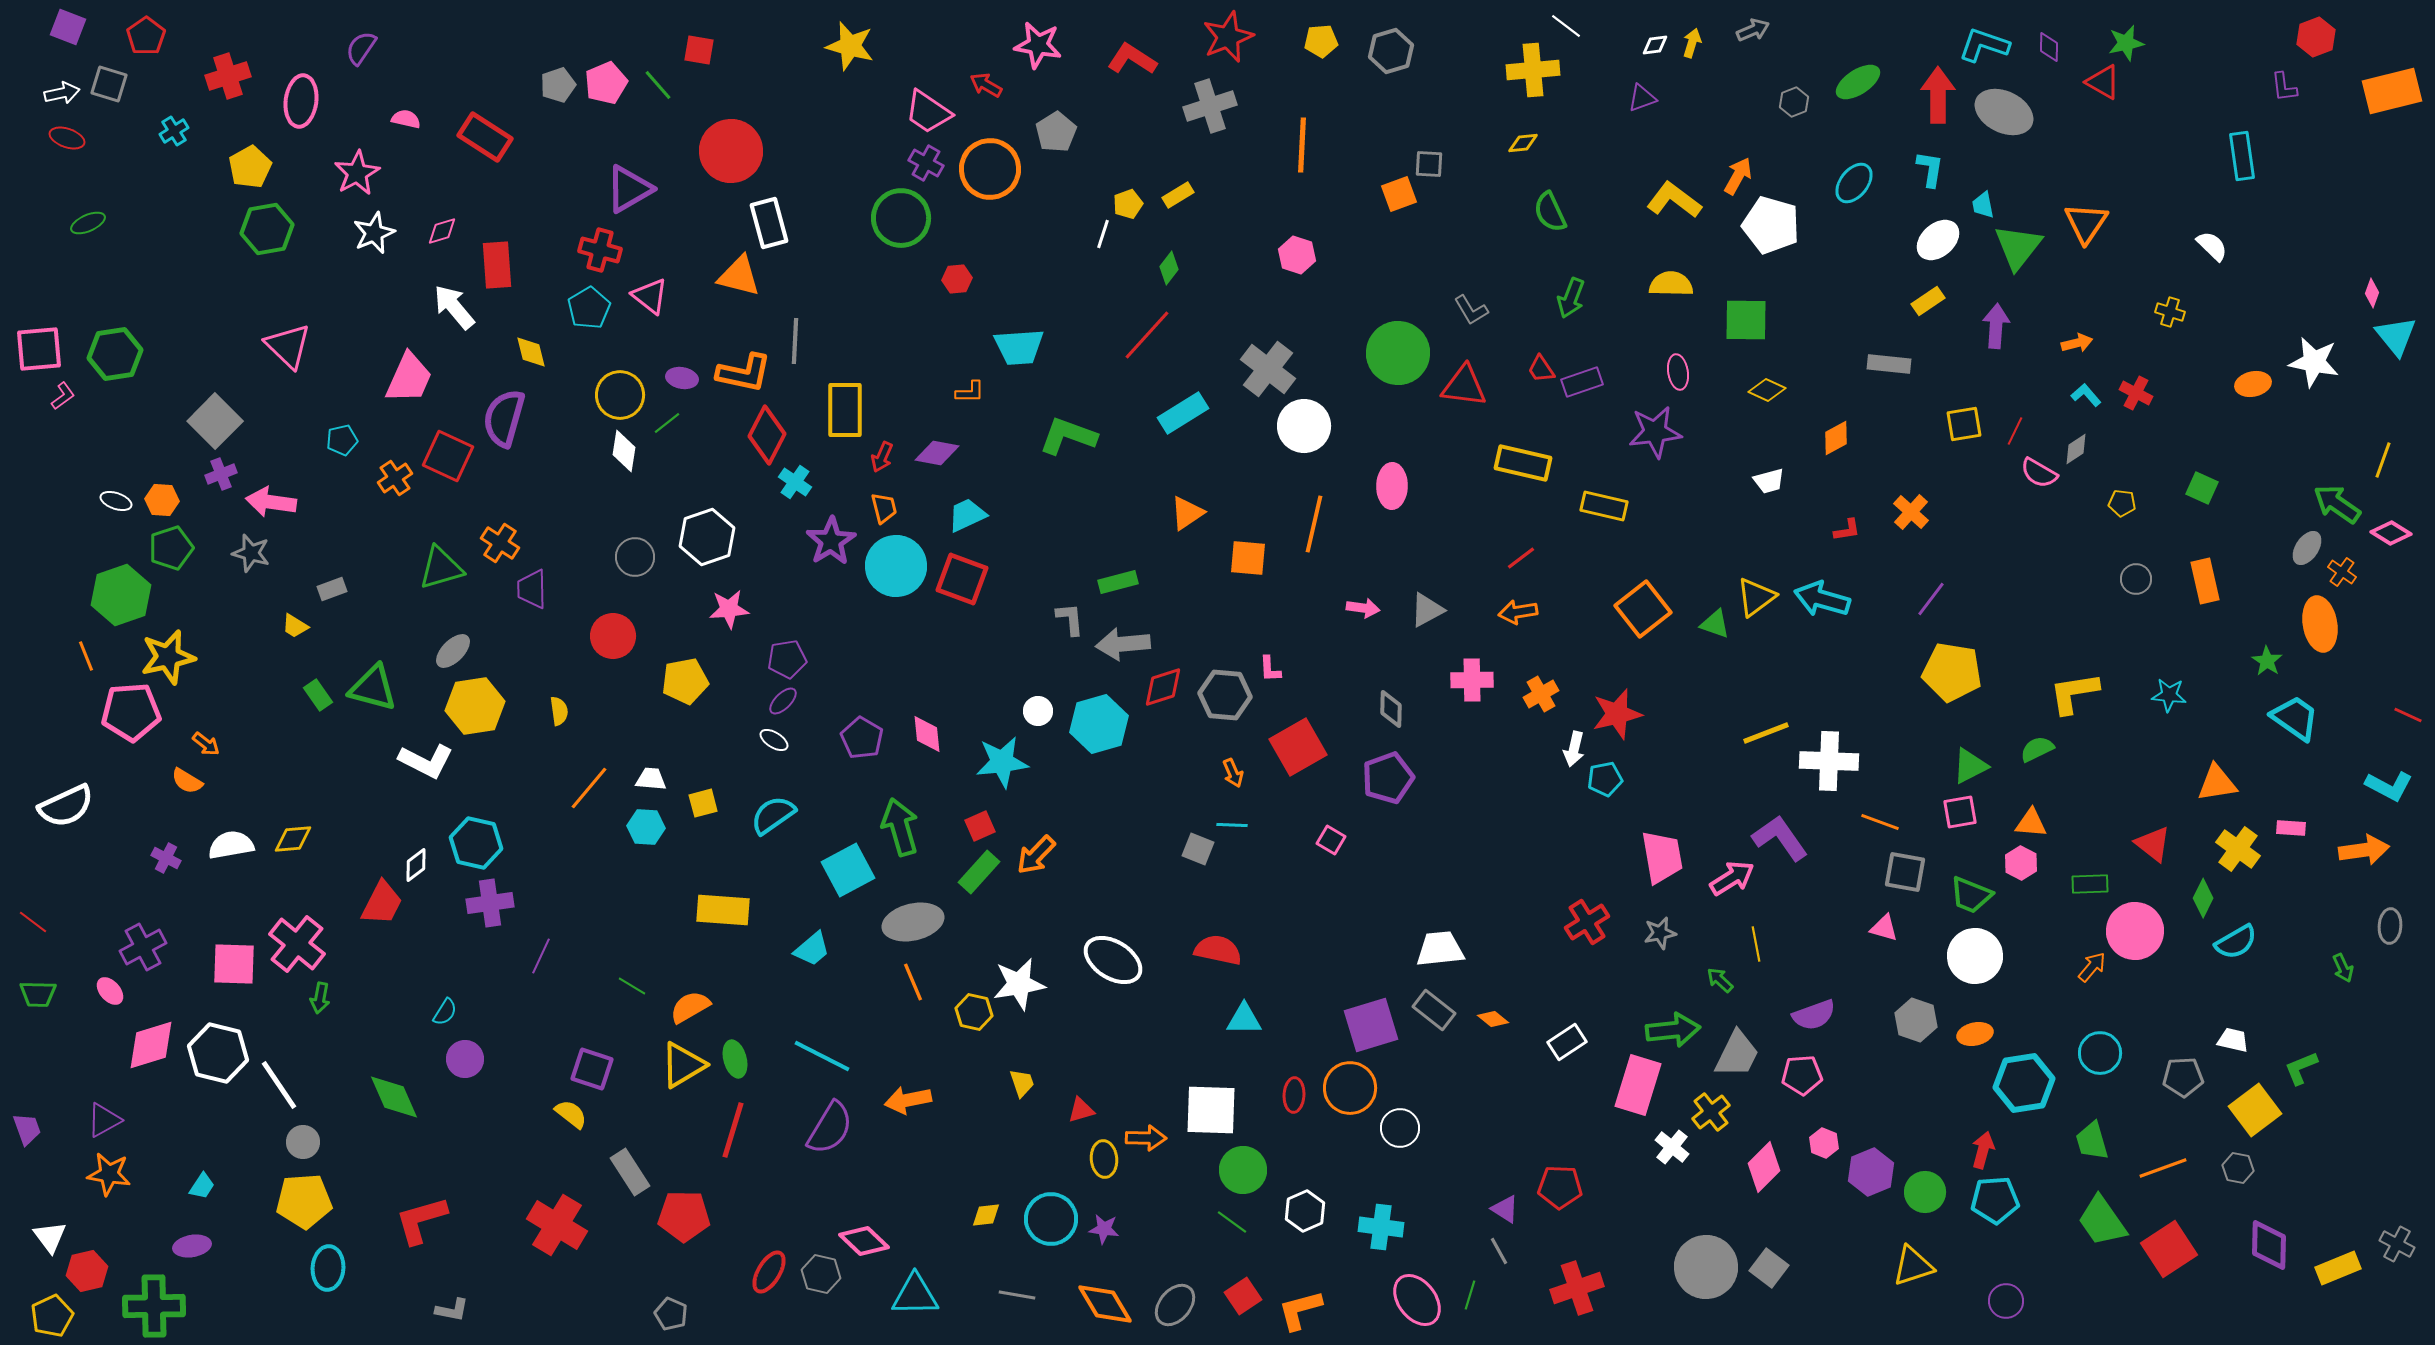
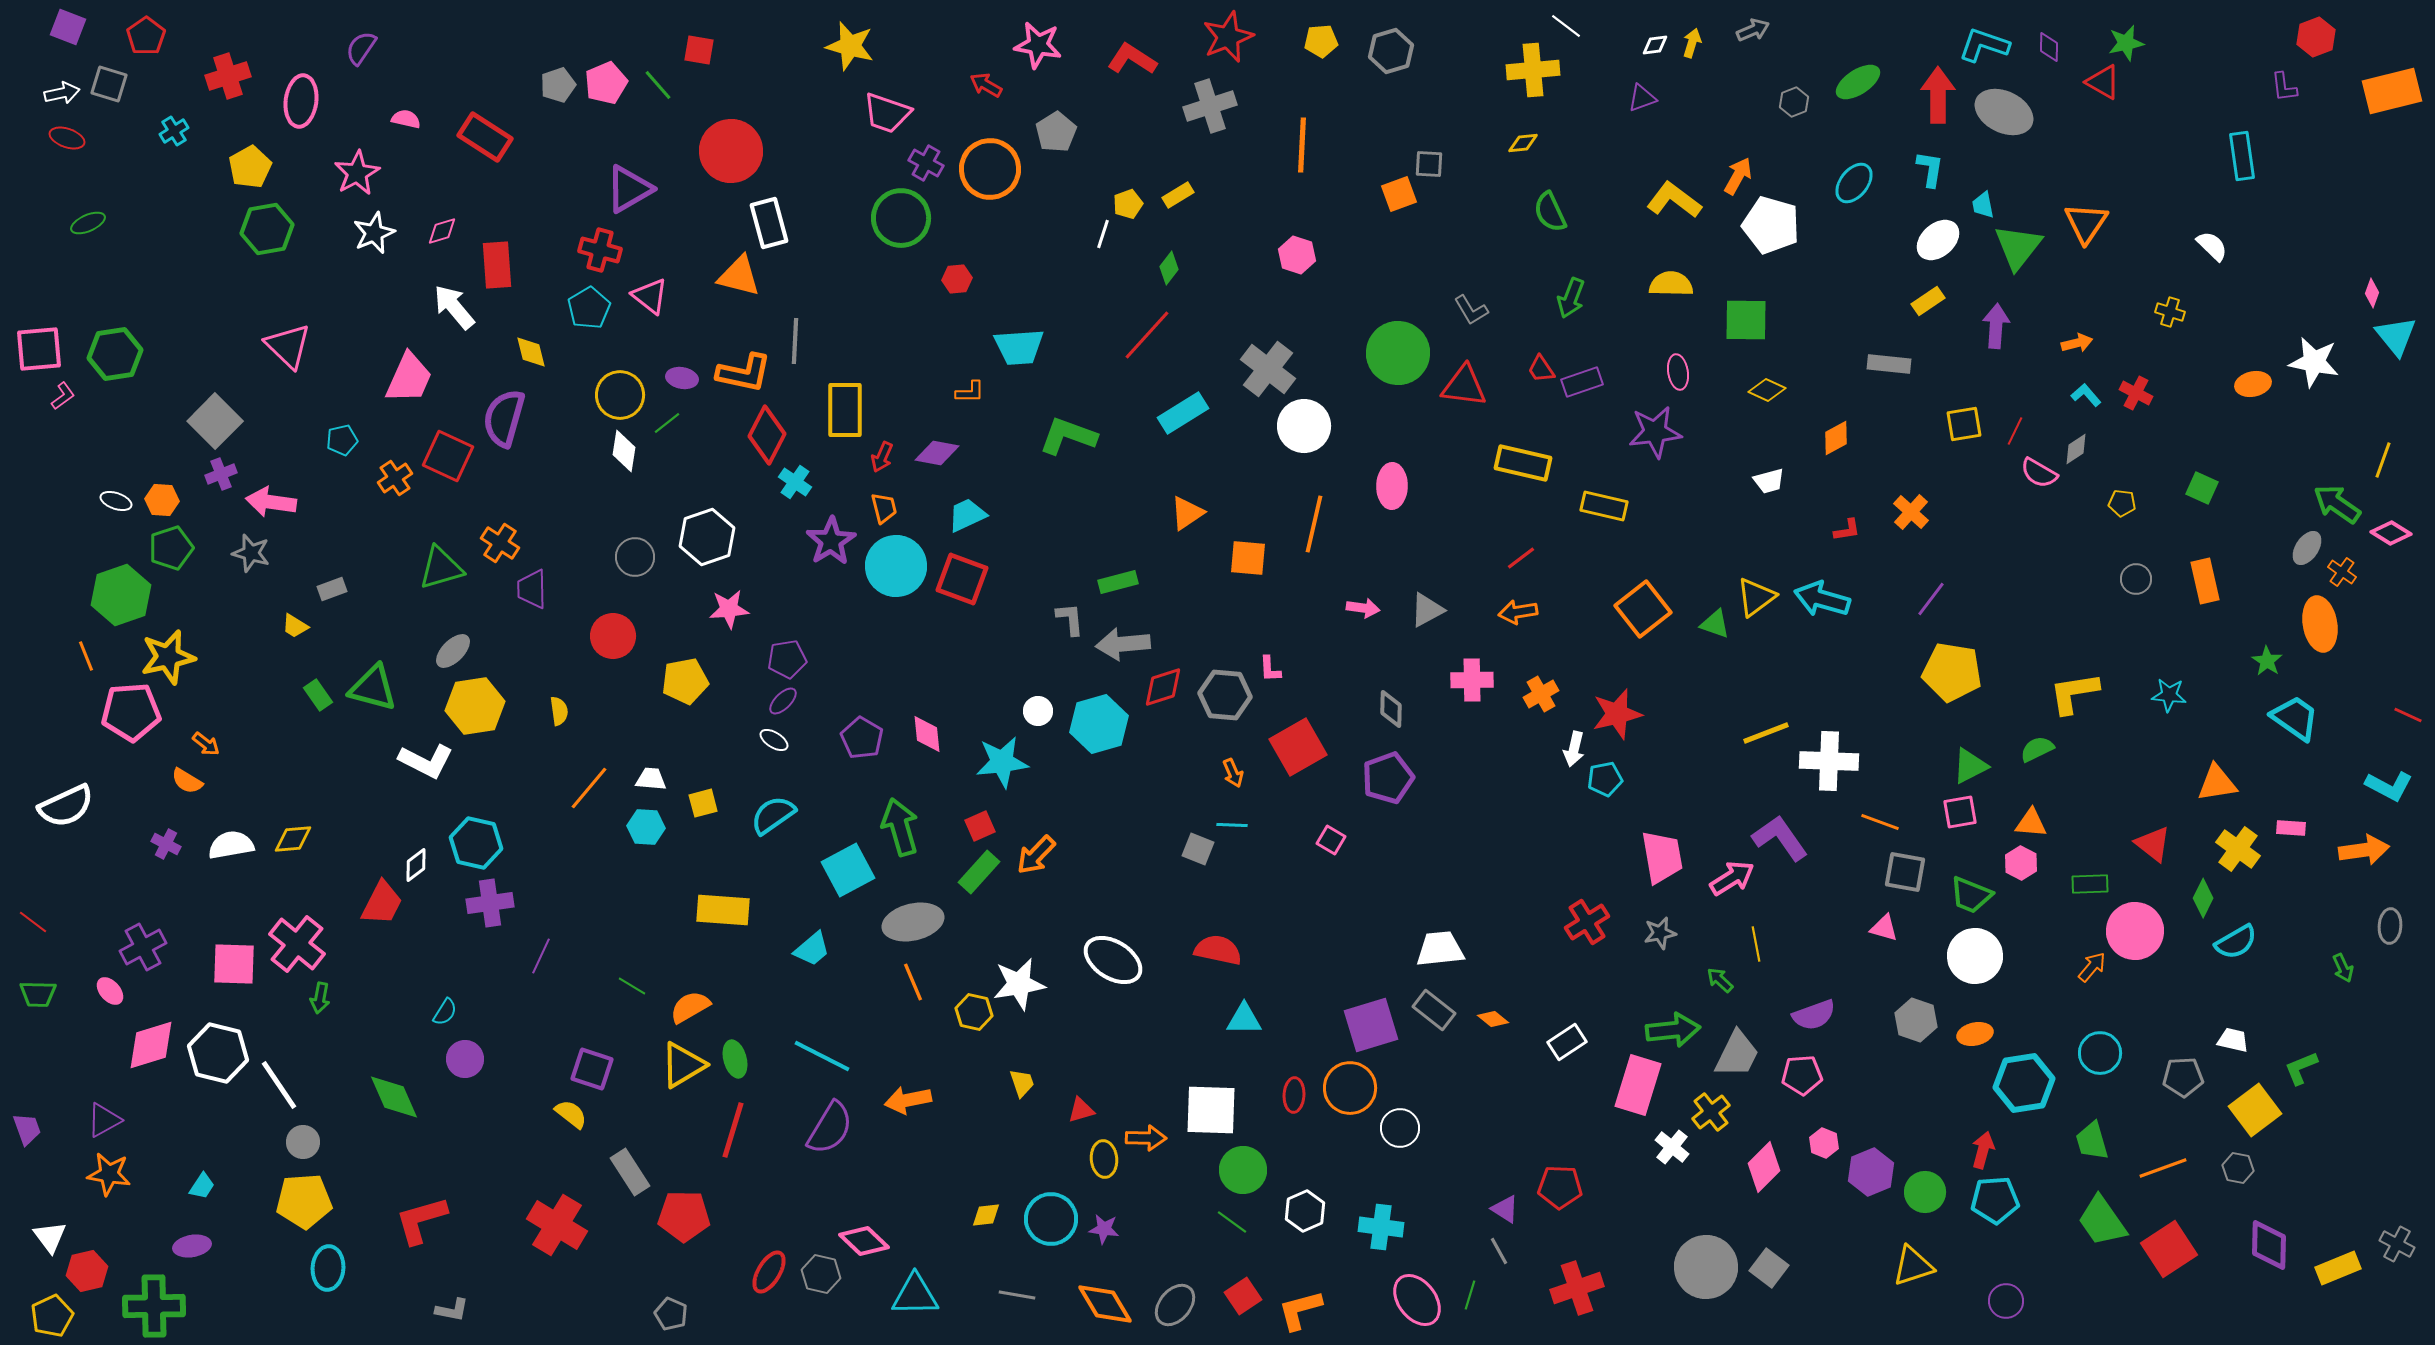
pink trapezoid at (928, 112): moved 41 px left, 1 px down; rotated 15 degrees counterclockwise
purple cross at (166, 858): moved 14 px up
